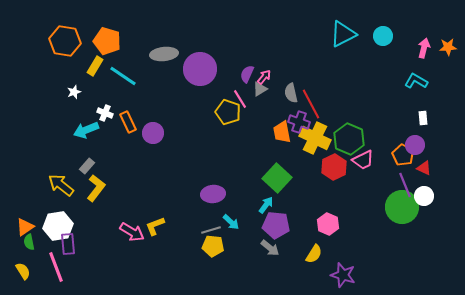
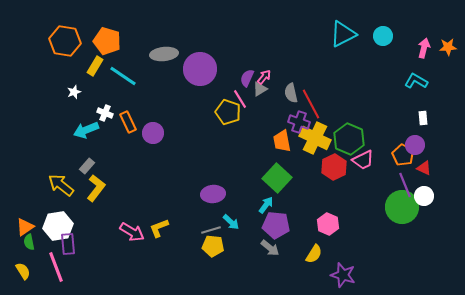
purple semicircle at (247, 74): moved 4 px down
orange trapezoid at (282, 132): moved 9 px down
yellow L-shape at (155, 226): moved 4 px right, 2 px down
